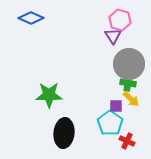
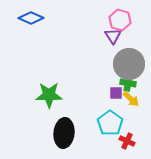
purple square: moved 13 px up
